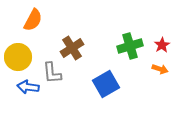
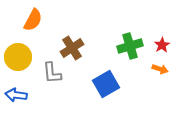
blue arrow: moved 12 px left, 8 px down
